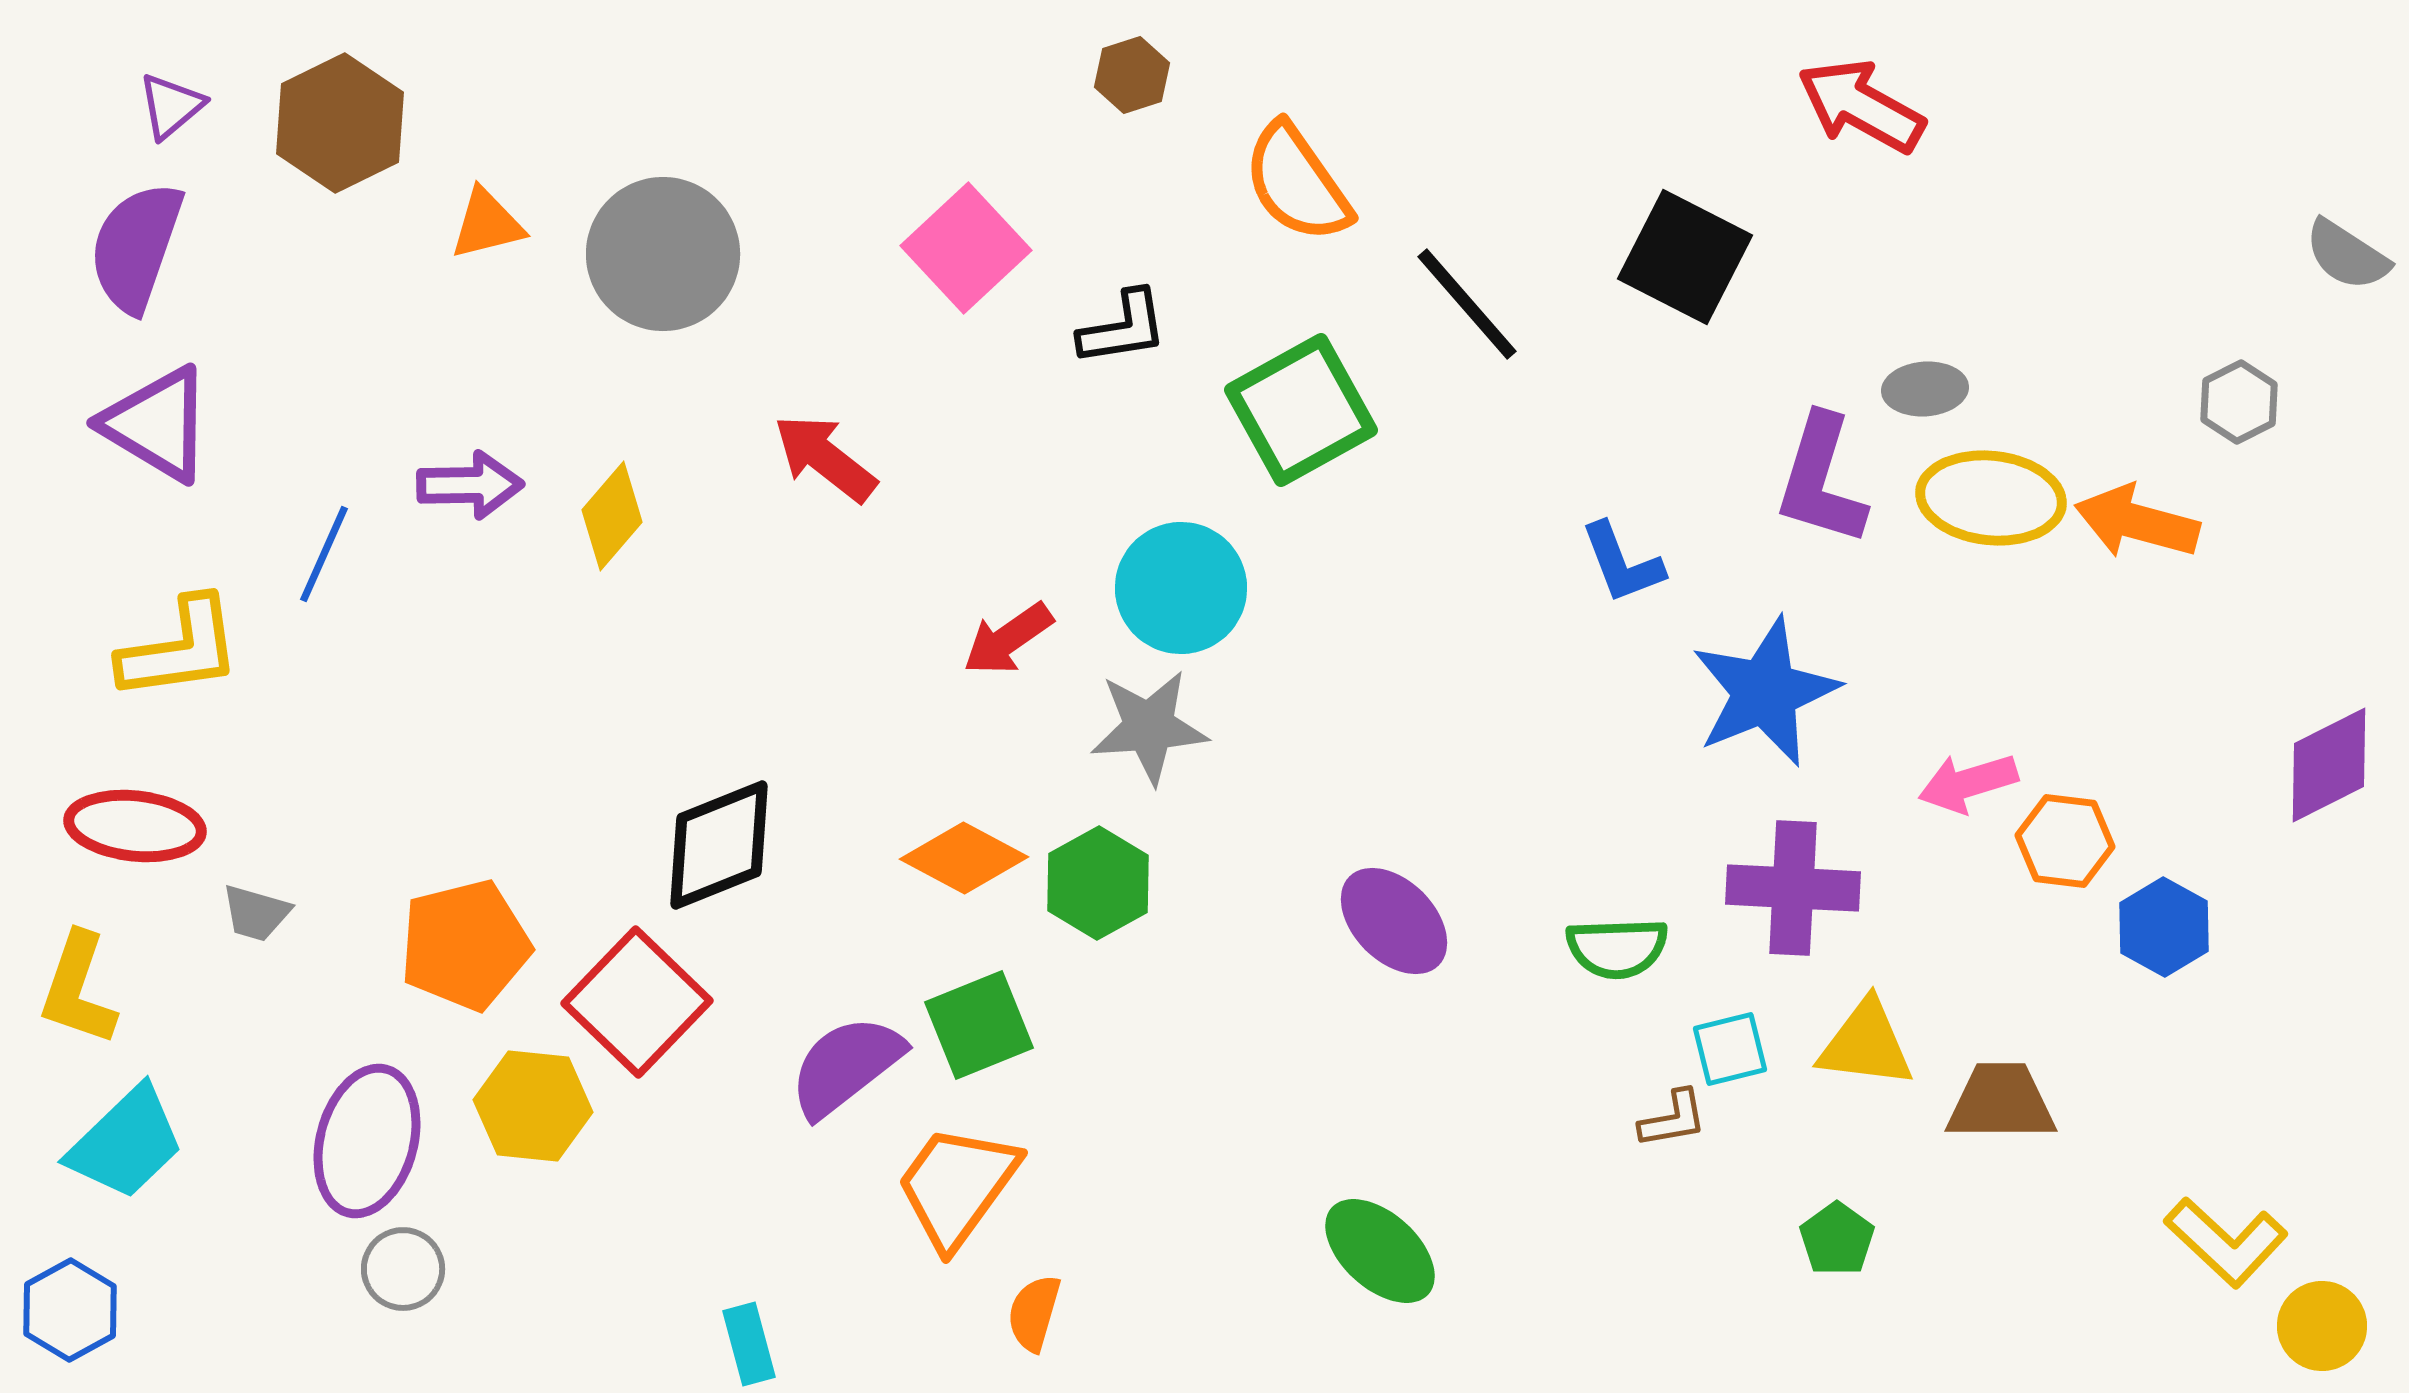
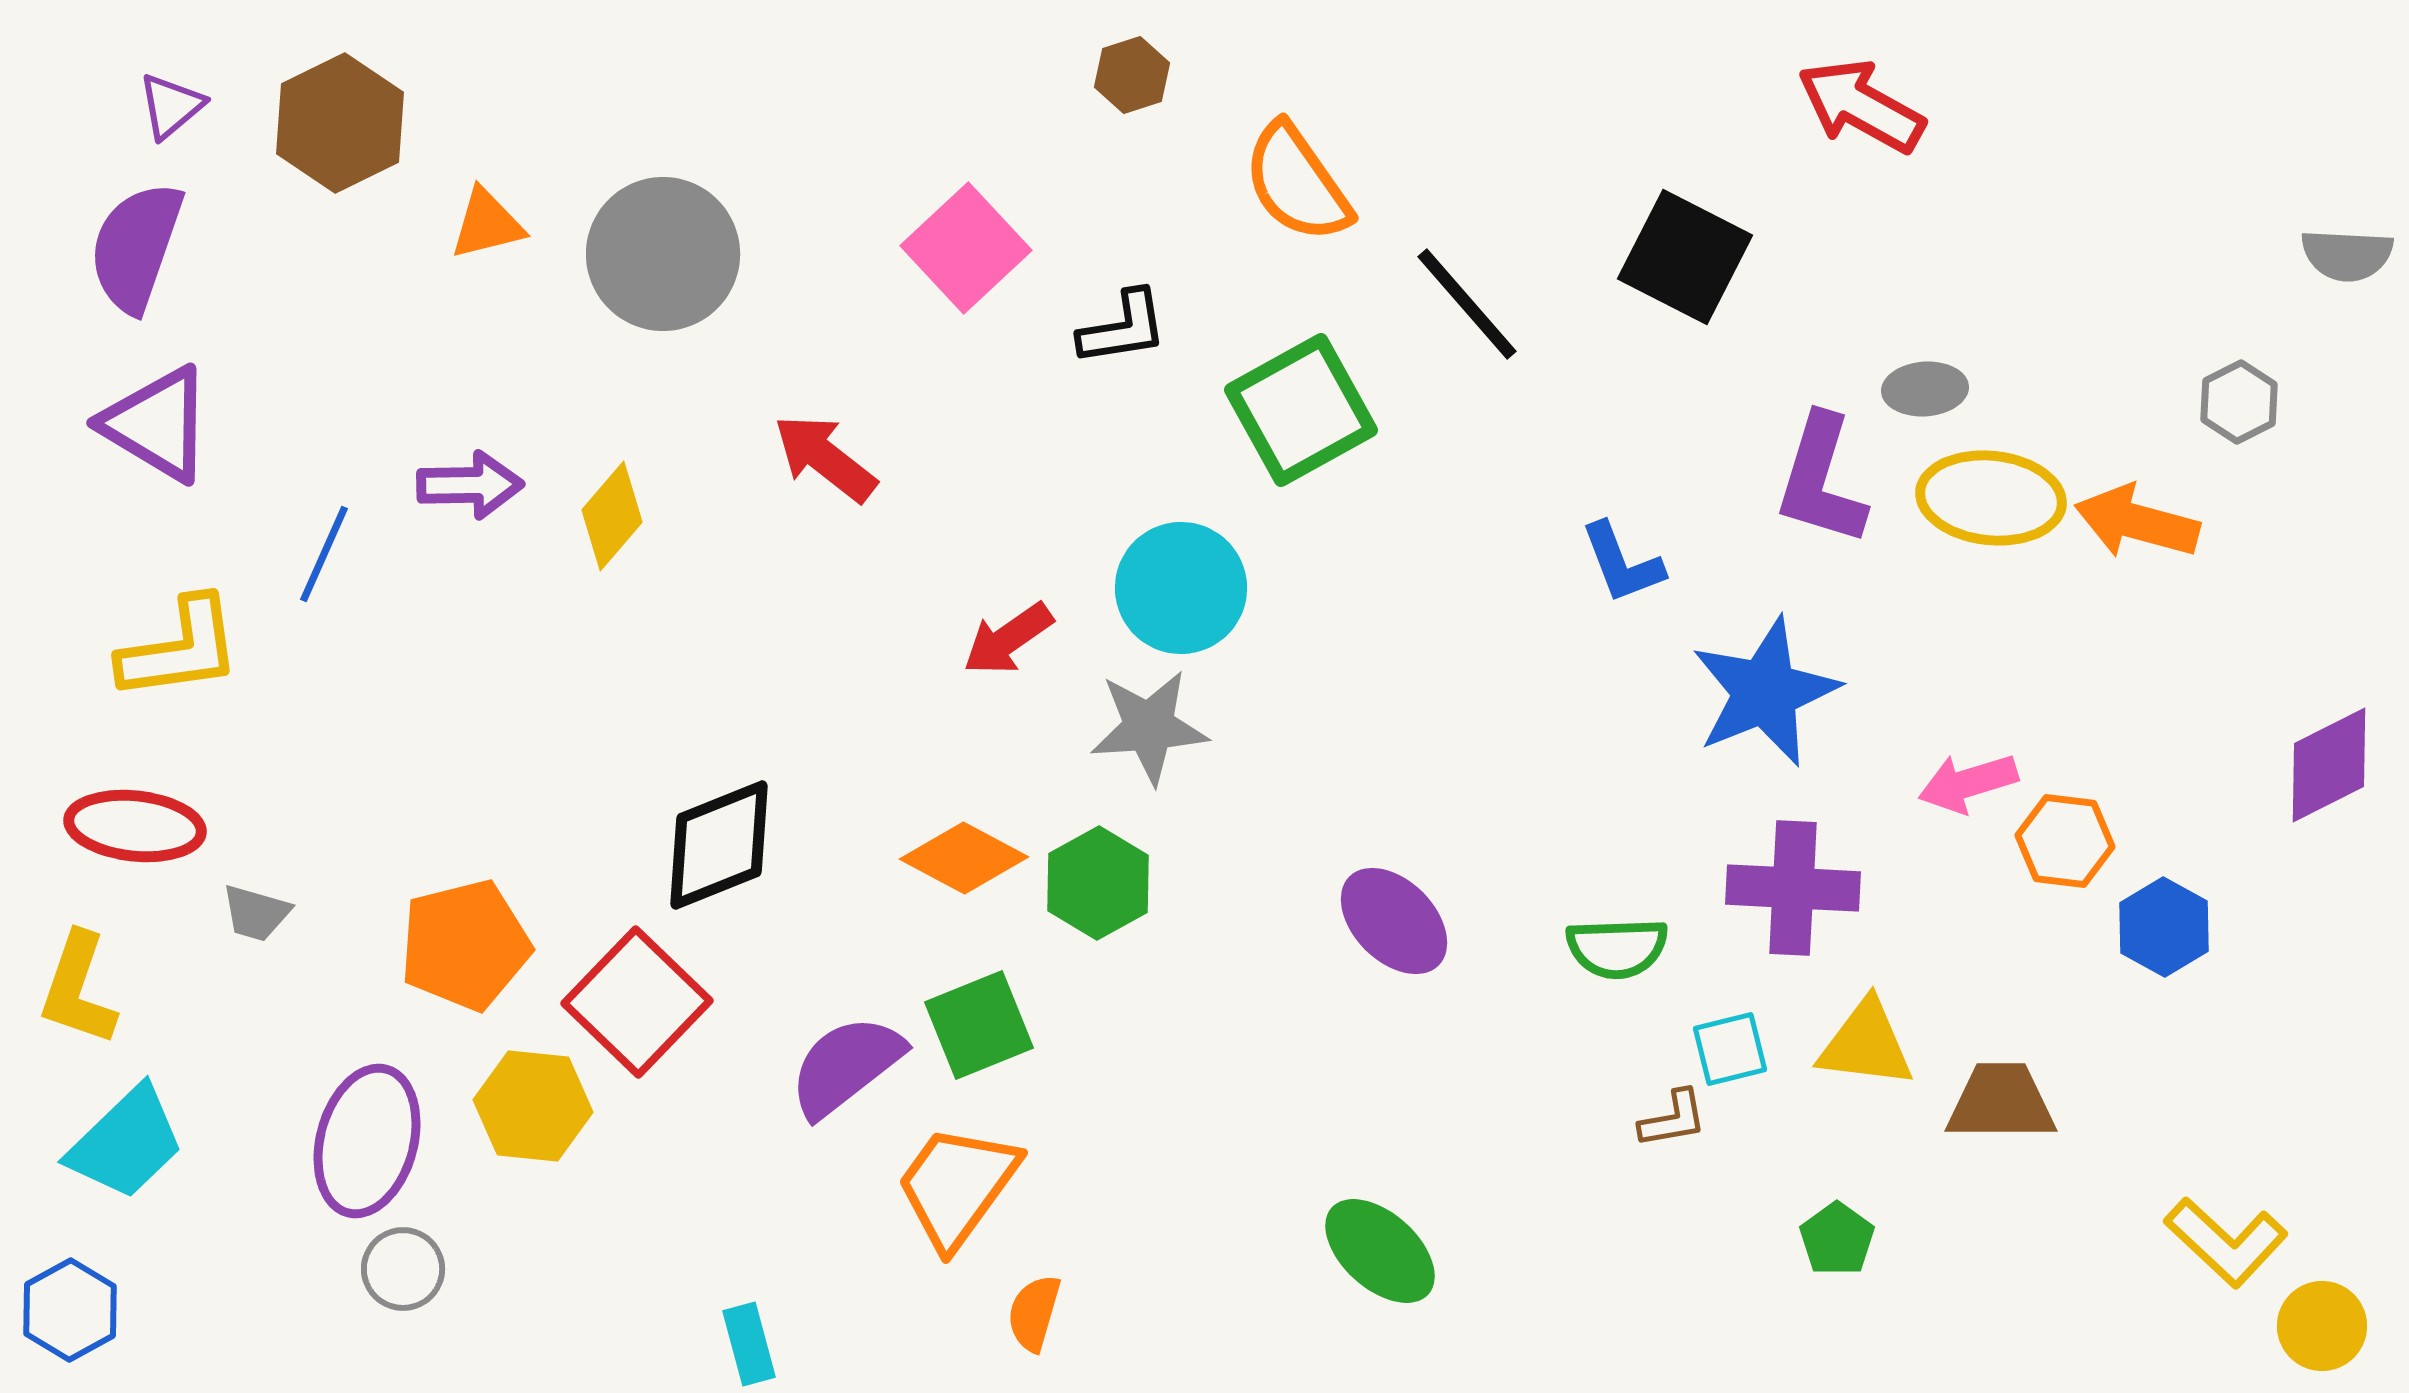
gray semicircle at (2347, 255): rotated 30 degrees counterclockwise
